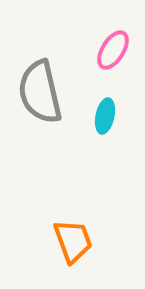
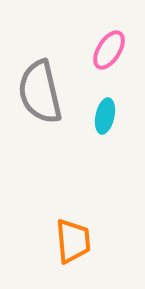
pink ellipse: moved 4 px left
orange trapezoid: rotated 15 degrees clockwise
